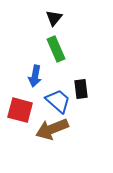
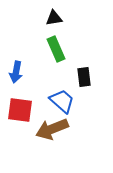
black triangle: rotated 42 degrees clockwise
blue arrow: moved 19 px left, 4 px up
black rectangle: moved 3 px right, 12 px up
blue trapezoid: moved 4 px right
red square: rotated 8 degrees counterclockwise
